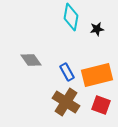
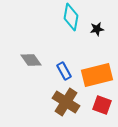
blue rectangle: moved 3 px left, 1 px up
red square: moved 1 px right
